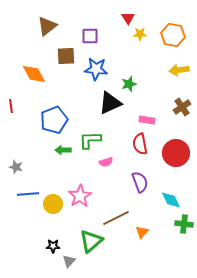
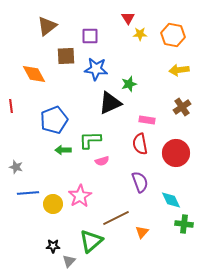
pink semicircle: moved 4 px left, 1 px up
blue line: moved 1 px up
